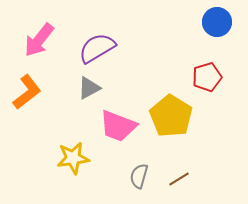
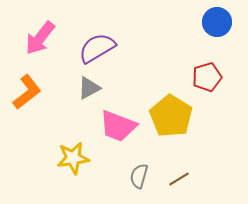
pink arrow: moved 1 px right, 2 px up
